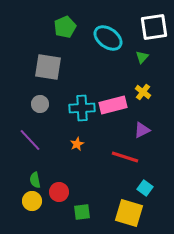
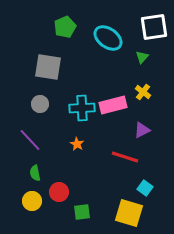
orange star: rotated 16 degrees counterclockwise
green semicircle: moved 7 px up
